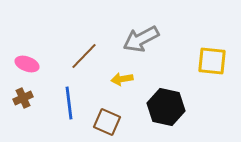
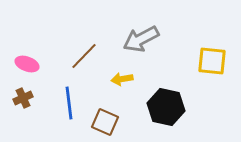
brown square: moved 2 px left
